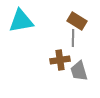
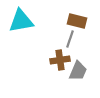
brown rectangle: rotated 18 degrees counterclockwise
gray line: moved 3 px left, 1 px down; rotated 18 degrees clockwise
gray trapezoid: moved 1 px left; rotated 140 degrees counterclockwise
